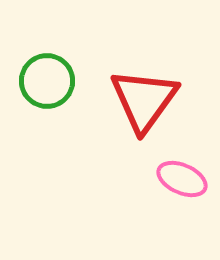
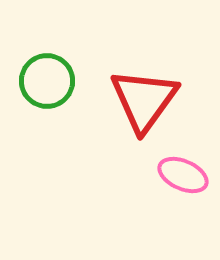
pink ellipse: moved 1 px right, 4 px up
